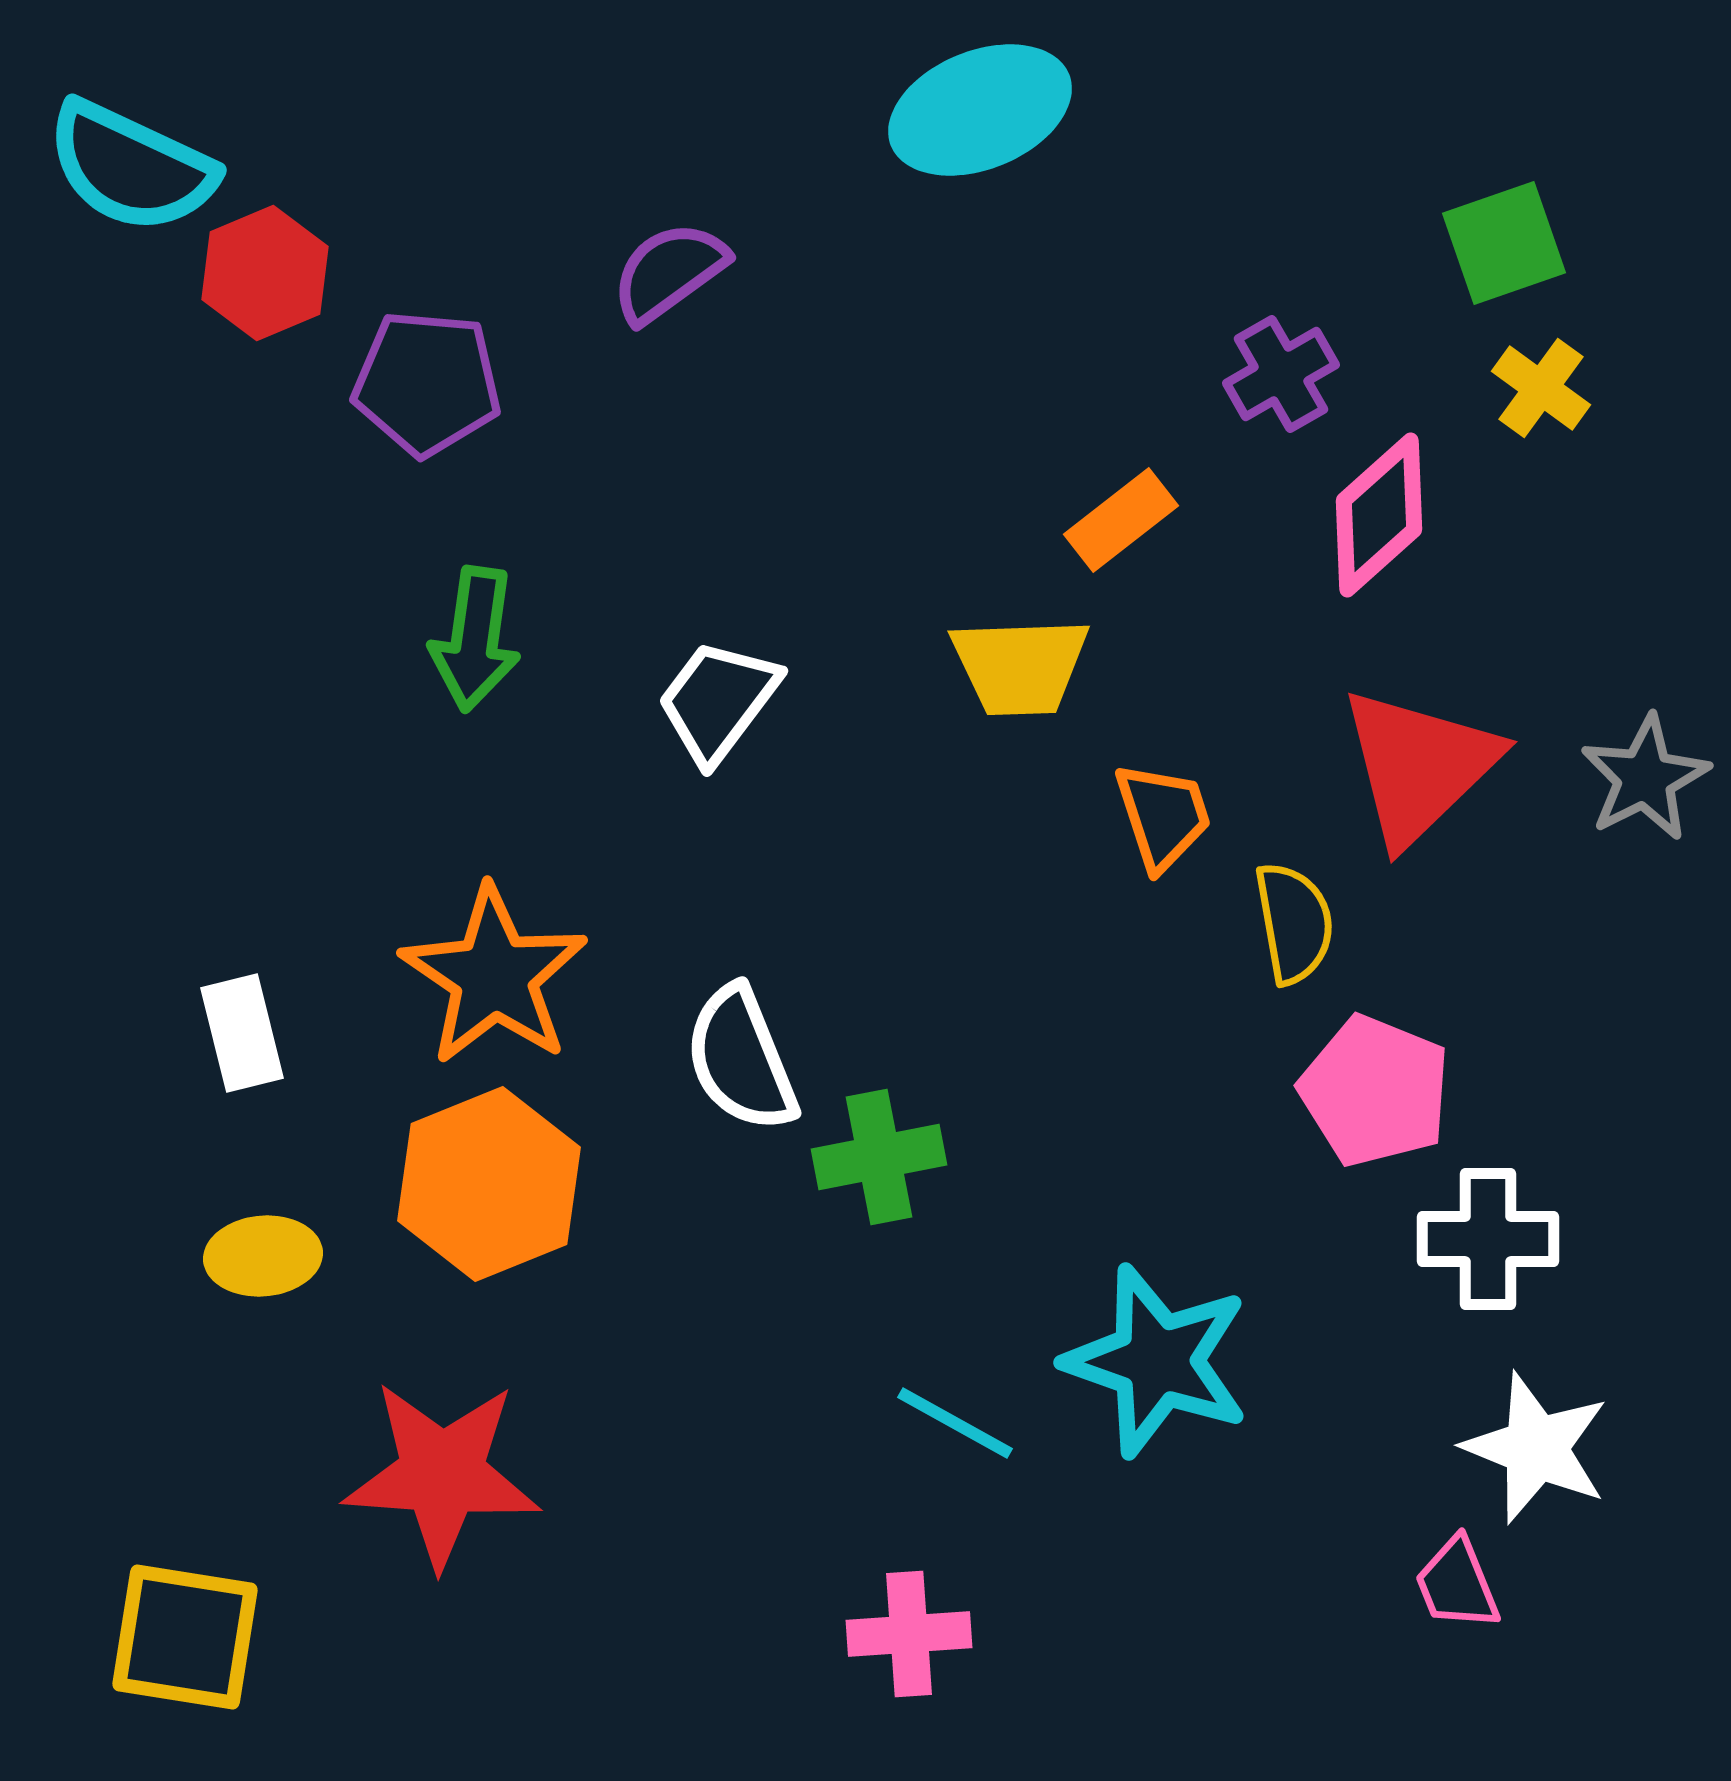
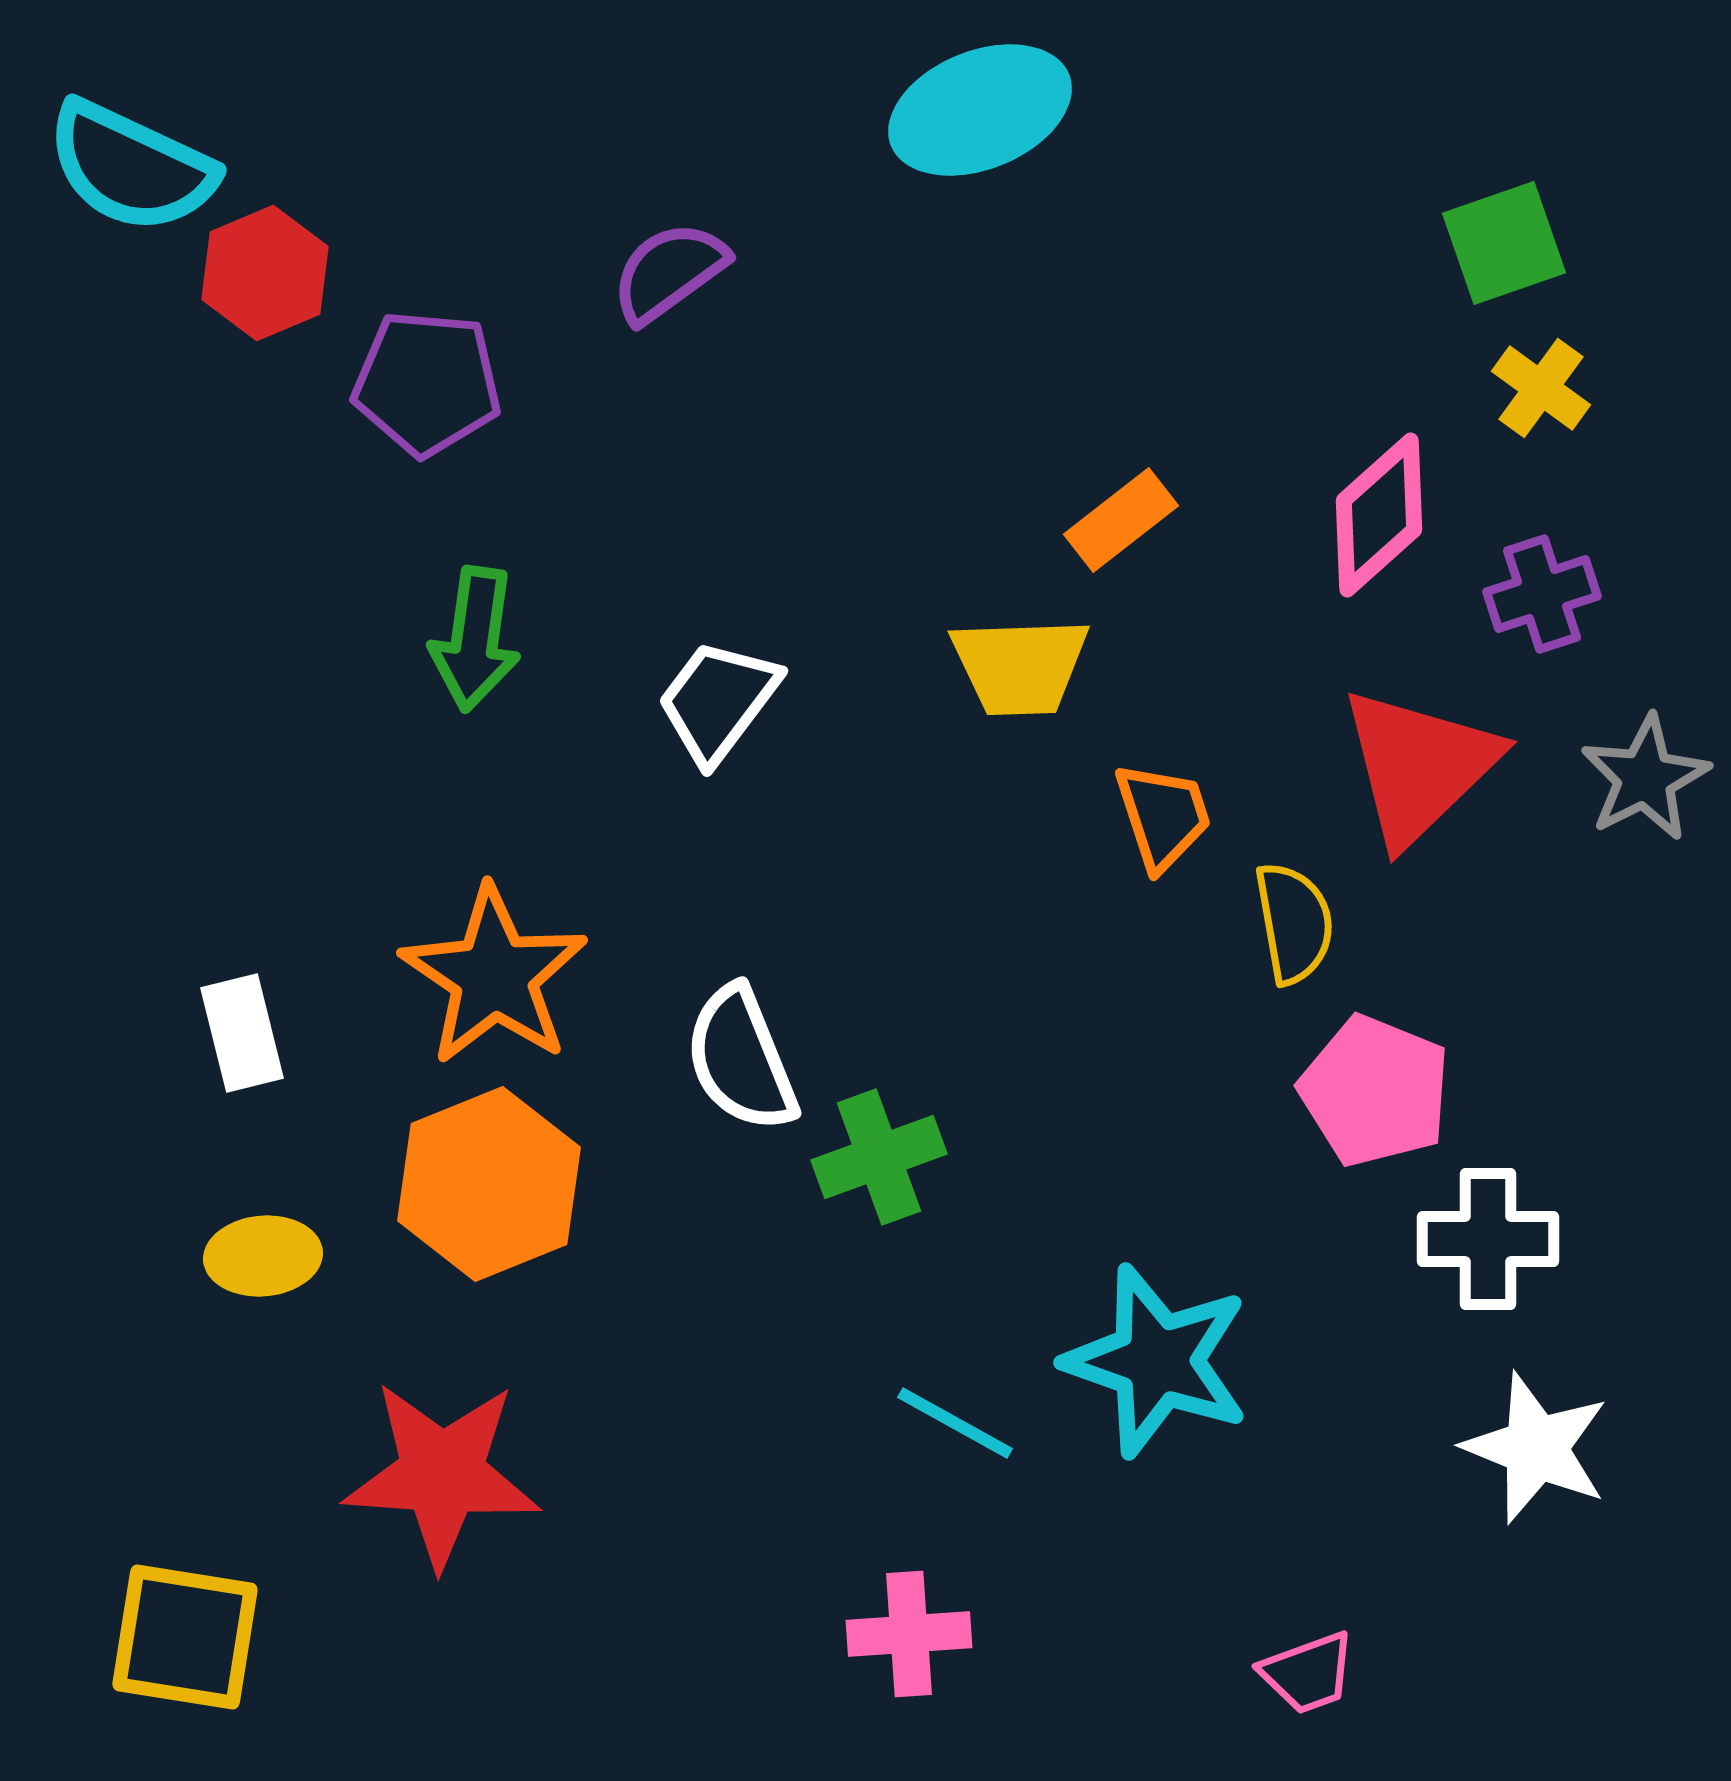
purple cross: moved 261 px right, 220 px down; rotated 12 degrees clockwise
green cross: rotated 9 degrees counterclockwise
pink trapezoid: moved 149 px left, 89 px down; rotated 88 degrees counterclockwise
